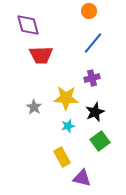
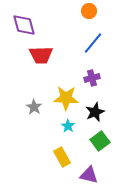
purple diamond: moved 4 px left
cyan star: rotated 24 degrees counterclockwise
purple triangle: moved 7 px right, 3 px up
